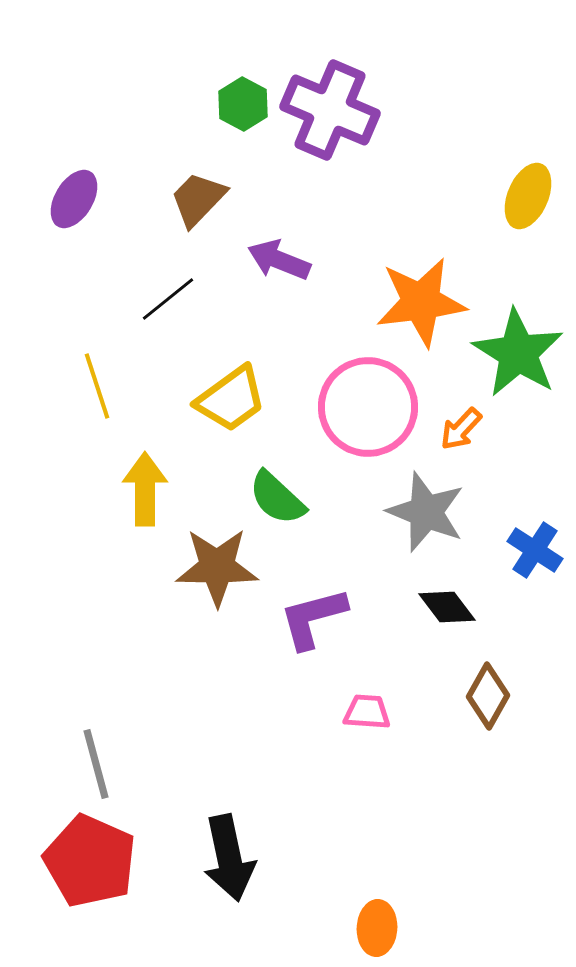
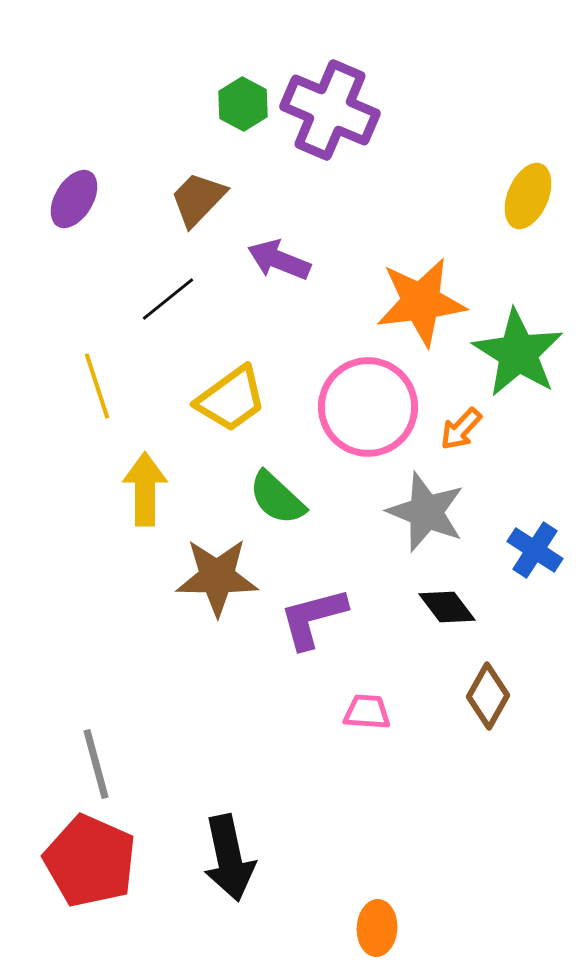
brown star: moved 10 px down
